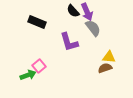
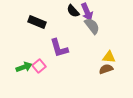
gray semicircle: moved 1 px left, 2 px up
purple L-shape: moved 10 px left, 6 px down
brown semicircle: moved 1 px right, 1 px down
green arrow: moved 4 px left, 8 px up
